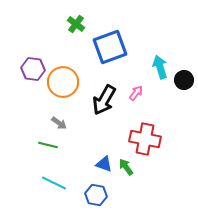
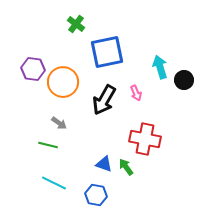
blue square: moved 3 px left, 5 px down; rotated 8 degrees clockwise
pink arrow: rotated 119 degrees clockwise
